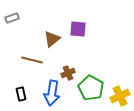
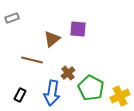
brown cross: rotated 16 degrees counterclockwise
black rectangle: moved 1 px left, 1 px down; rotated 40 degrees clockwise
